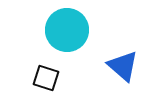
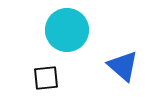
black square: rotated 24 degrees counterclockwise
